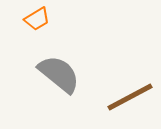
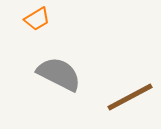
gray semicircle: rotated 12 degrees counterclockwise
